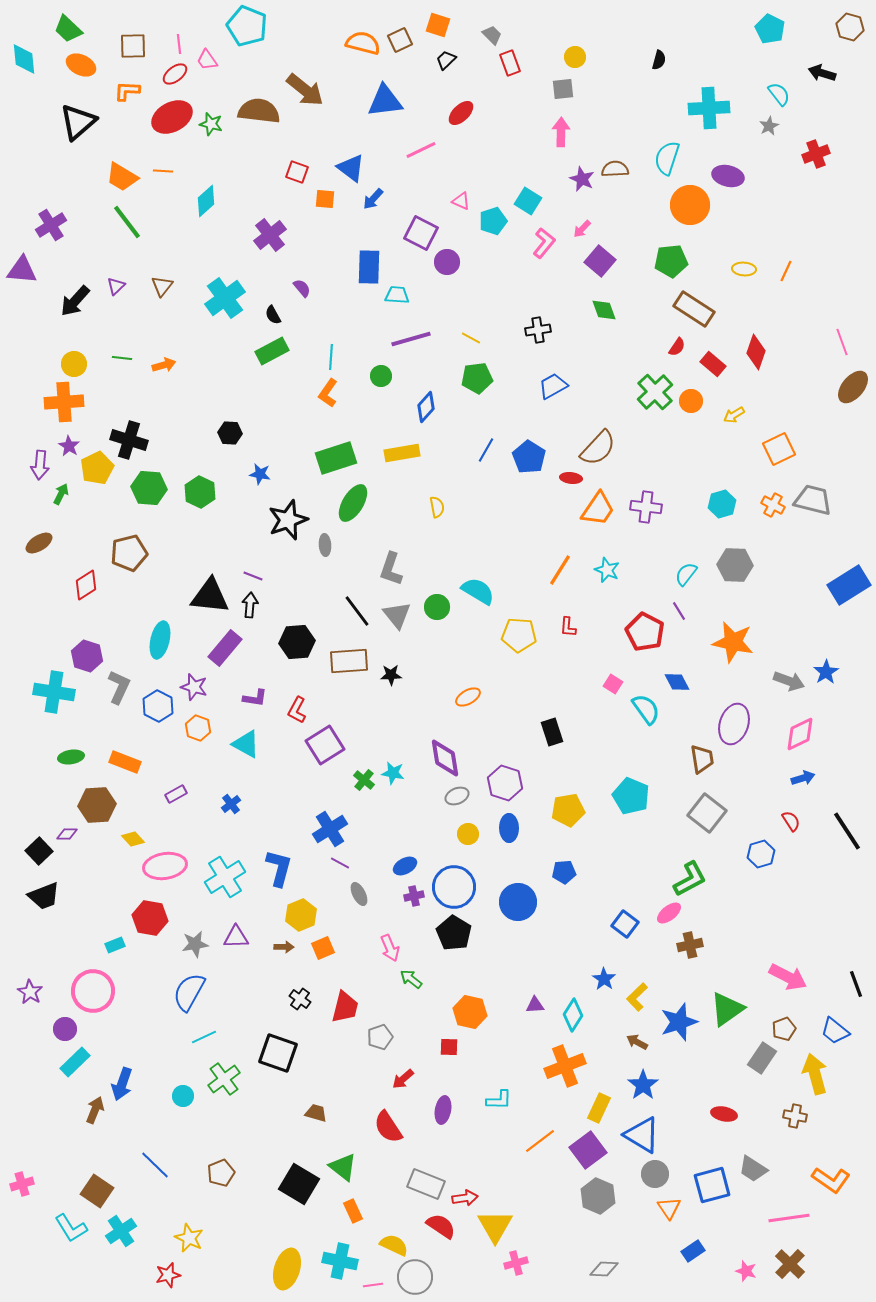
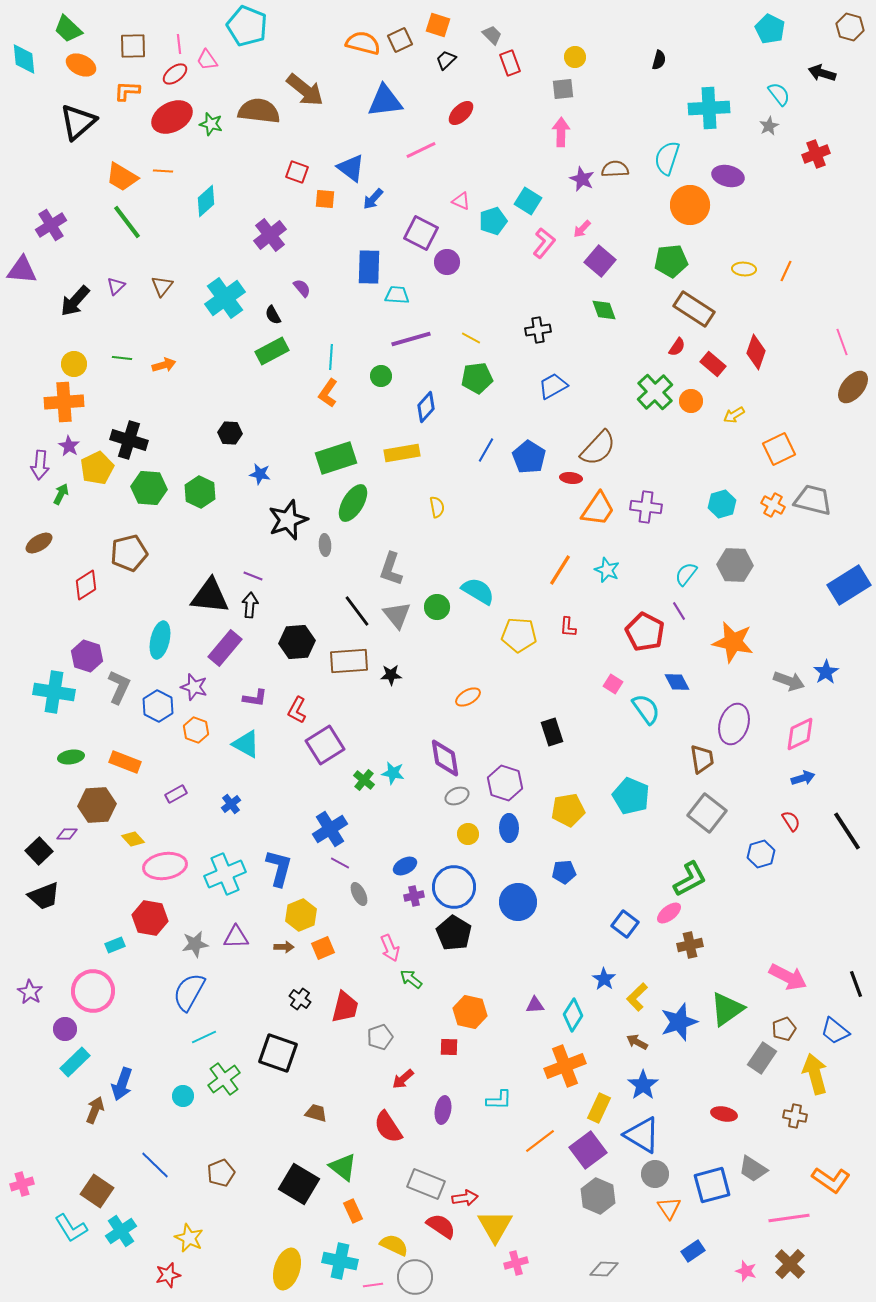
orange hexagon at (198, 728): moved 2 px left, 2 px down
cyan cross at (225, 877): moved 3 px up; rotated 9 degrees clockwise
